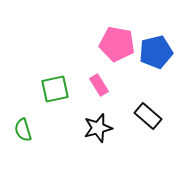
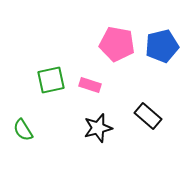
blue pentagon: moved 6 px right, 6 px up
pink rectangle: moved 9 px left; rotated 40 degrees counterclockwise
green square: moved 4 px left, 9 px up
green semicircle: rotated 15 degrees counterclockwise
